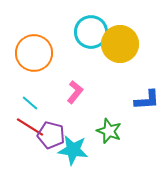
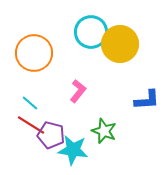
pink L-shape: moved 3 px right, 1 px up
red line: moved 1 px right, 2 px up
green star: moved 5 px left
